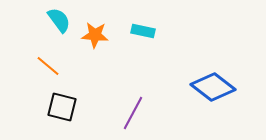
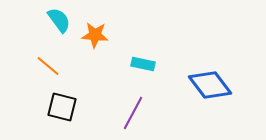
cyan rectangle: moved 33 px down
blue diamond: moved 3 px left, 2 px up; rotated 15 degrees clockwise
